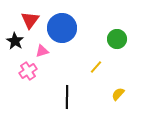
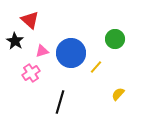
red triangle: rotated 24 degrees counterclockwise
blue circle: moved 9 px right, 25 px down
green circle: moved 2 px left
pink cross: moved 3 px right, 2 px down
black line: moved 7 px left, 5 px down; rotated 15 degrees clockwise
